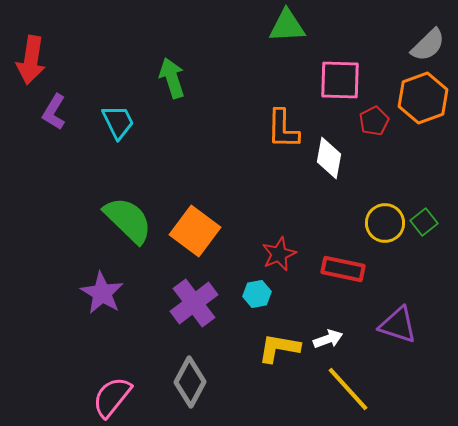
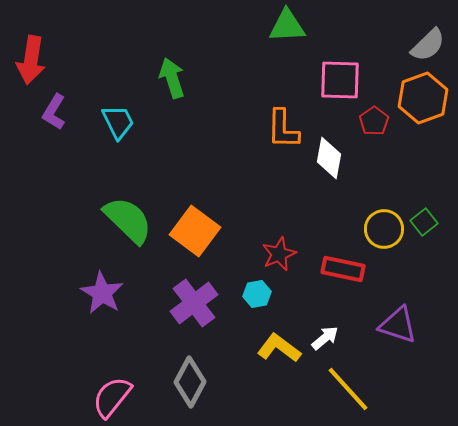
red pentagon: rotated 8 degrees counterclockwise
yellow circle: moved 1 px left, 6 px down
white arrow: moved 3 px left, 1 px up; rotated 20 degrees counterclockwise
yellow L-shape: rotated 27 degrees clockwise
